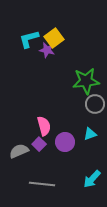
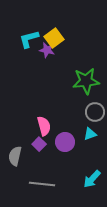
gray circle: moved 8 px down
gray semicircle: moved 4 px left, 5 px down; rotated 54 degrees counterclockwise
